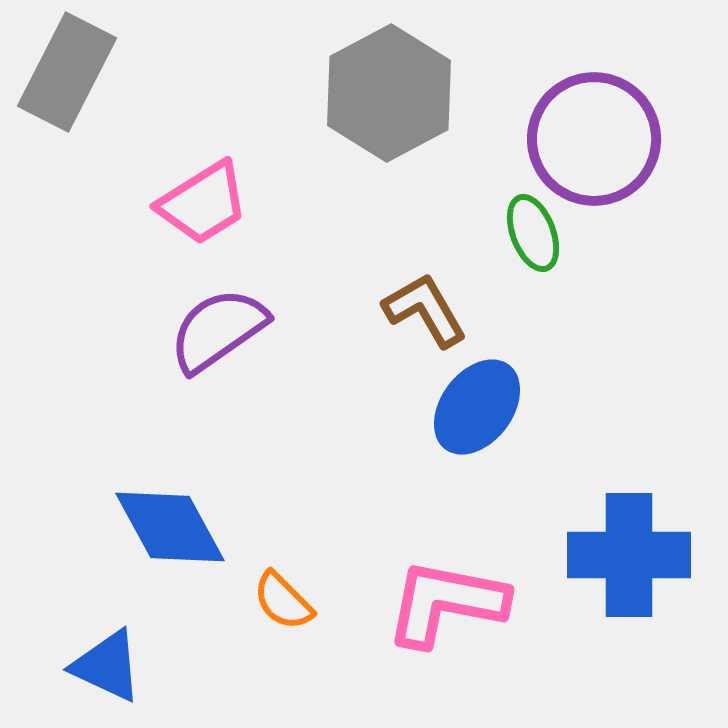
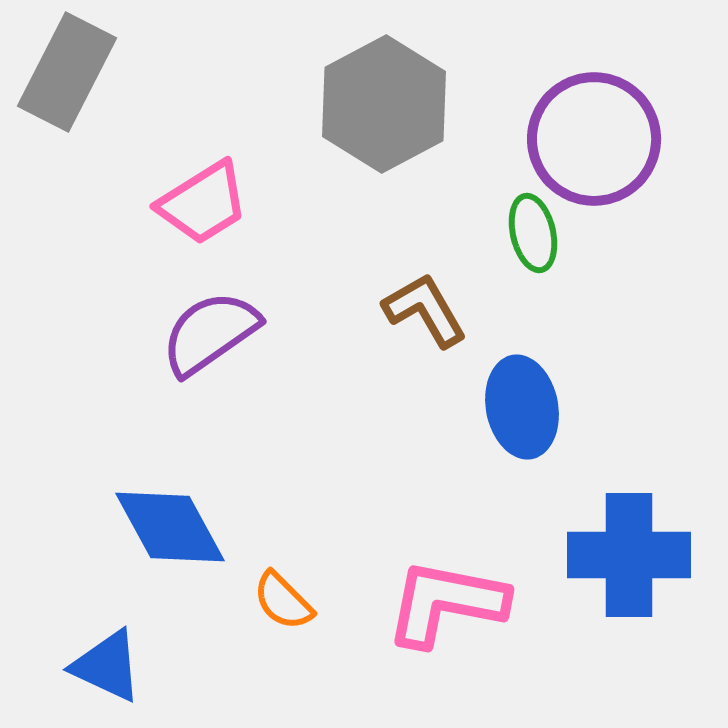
gray hexagon: moved 5 px left, 11 px down
green ellipse: rotated 8 degrees clockwise
purple semicircle: moved 8 px left, 3 px down
blue ellipse: moved 45 px right; rotated 48 degrees counterclockwise
